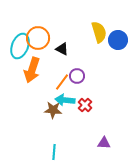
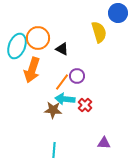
blue circle: moved 27 px up
cyan ellipse: moved 3 px left
cyan arrow: moved 1 px up
cyan line: moved 2 px up
